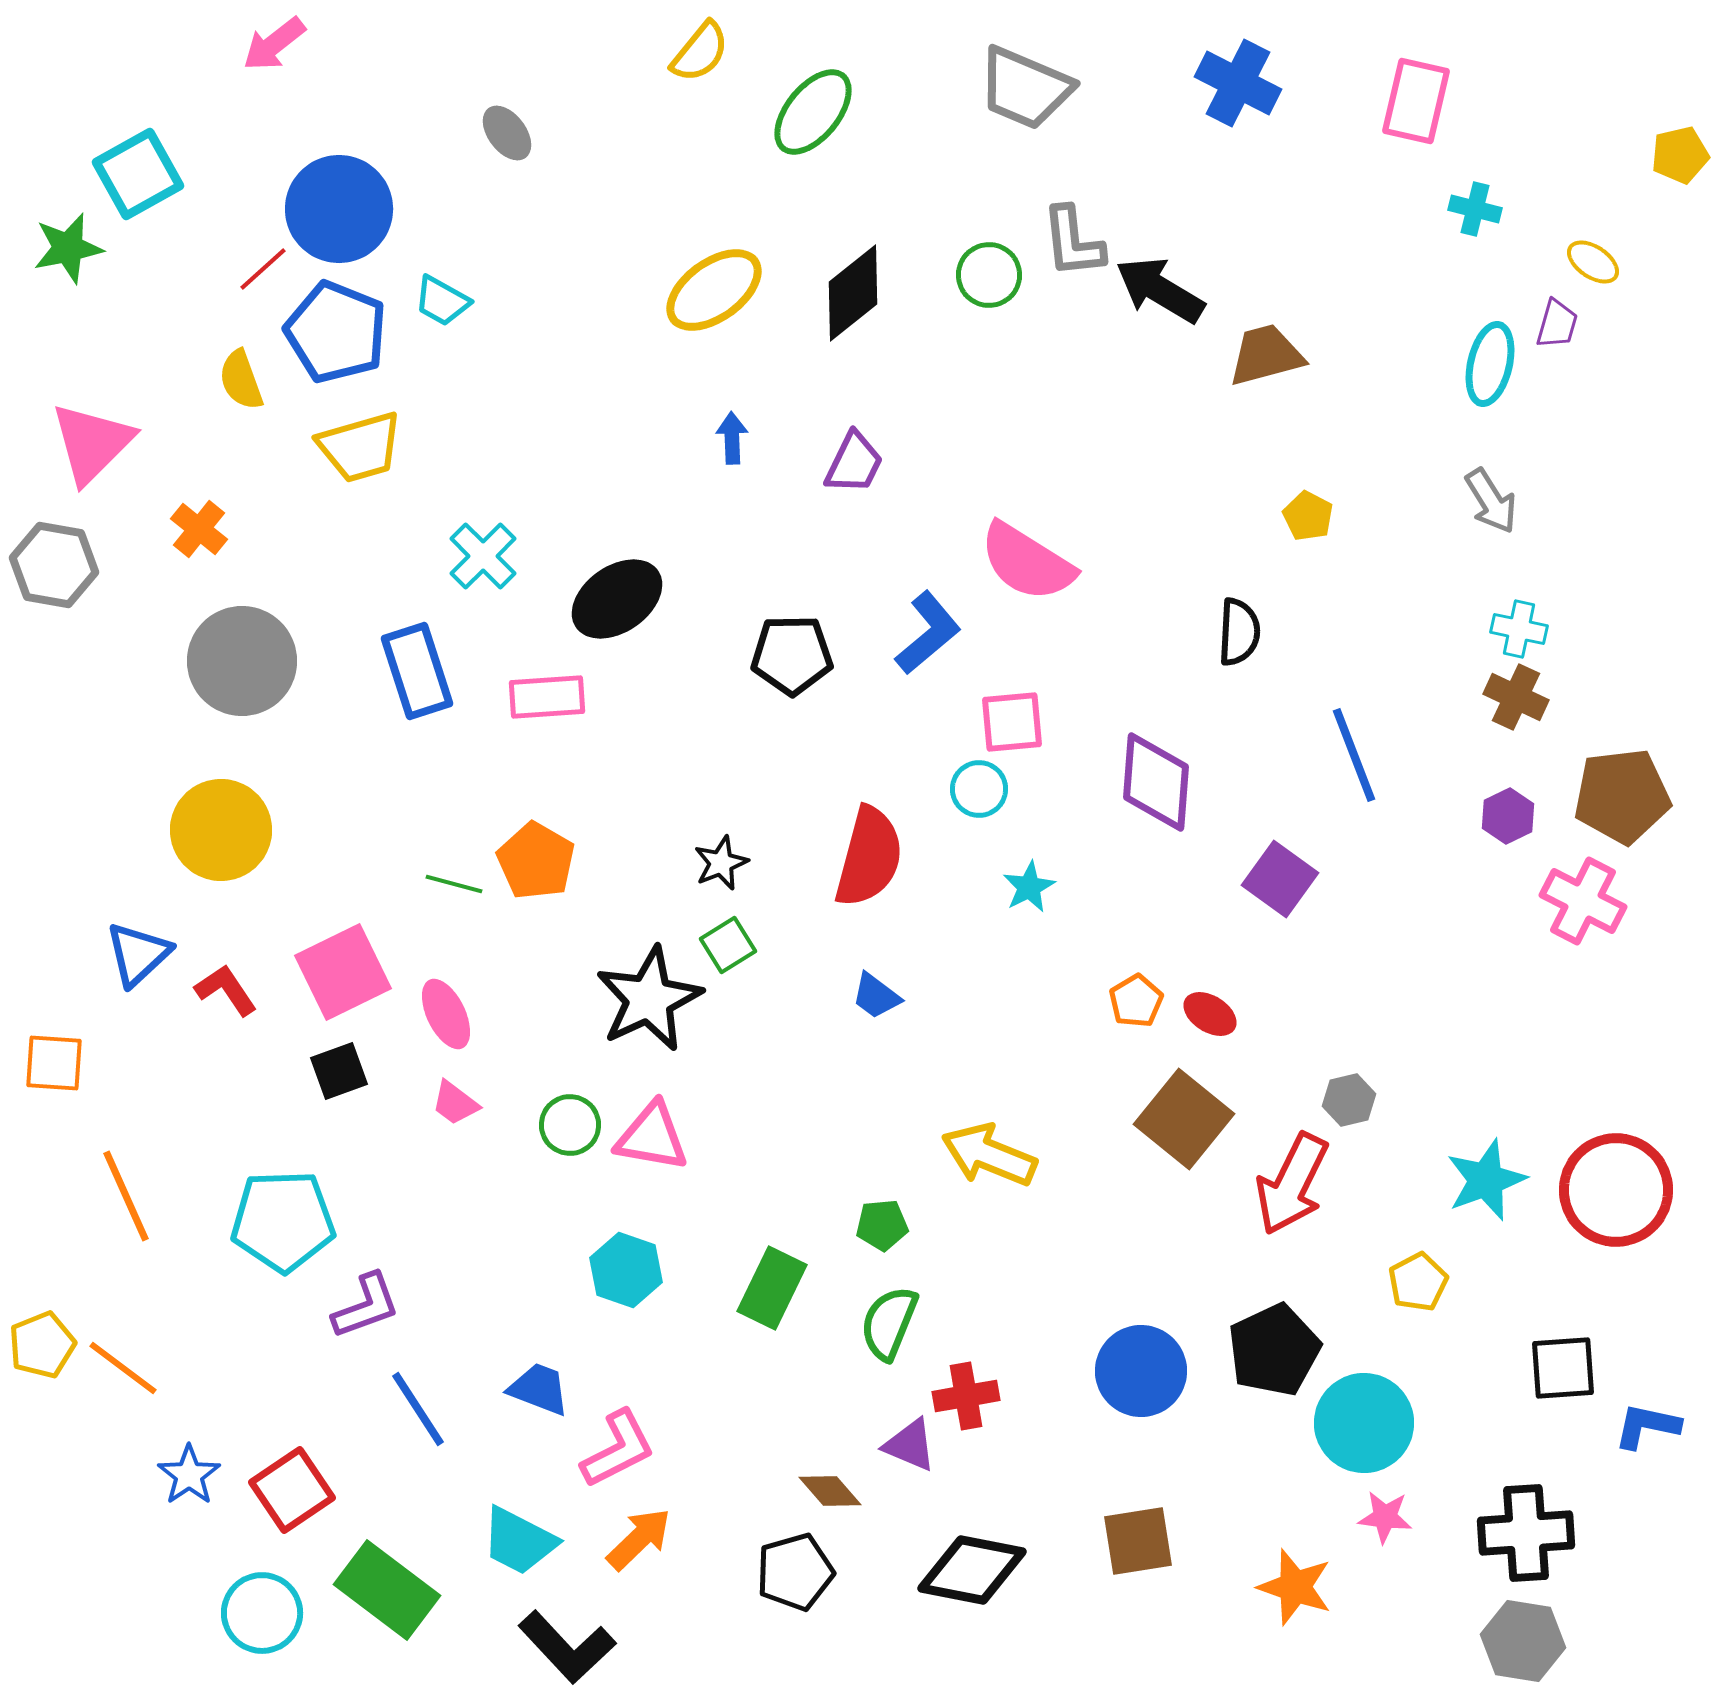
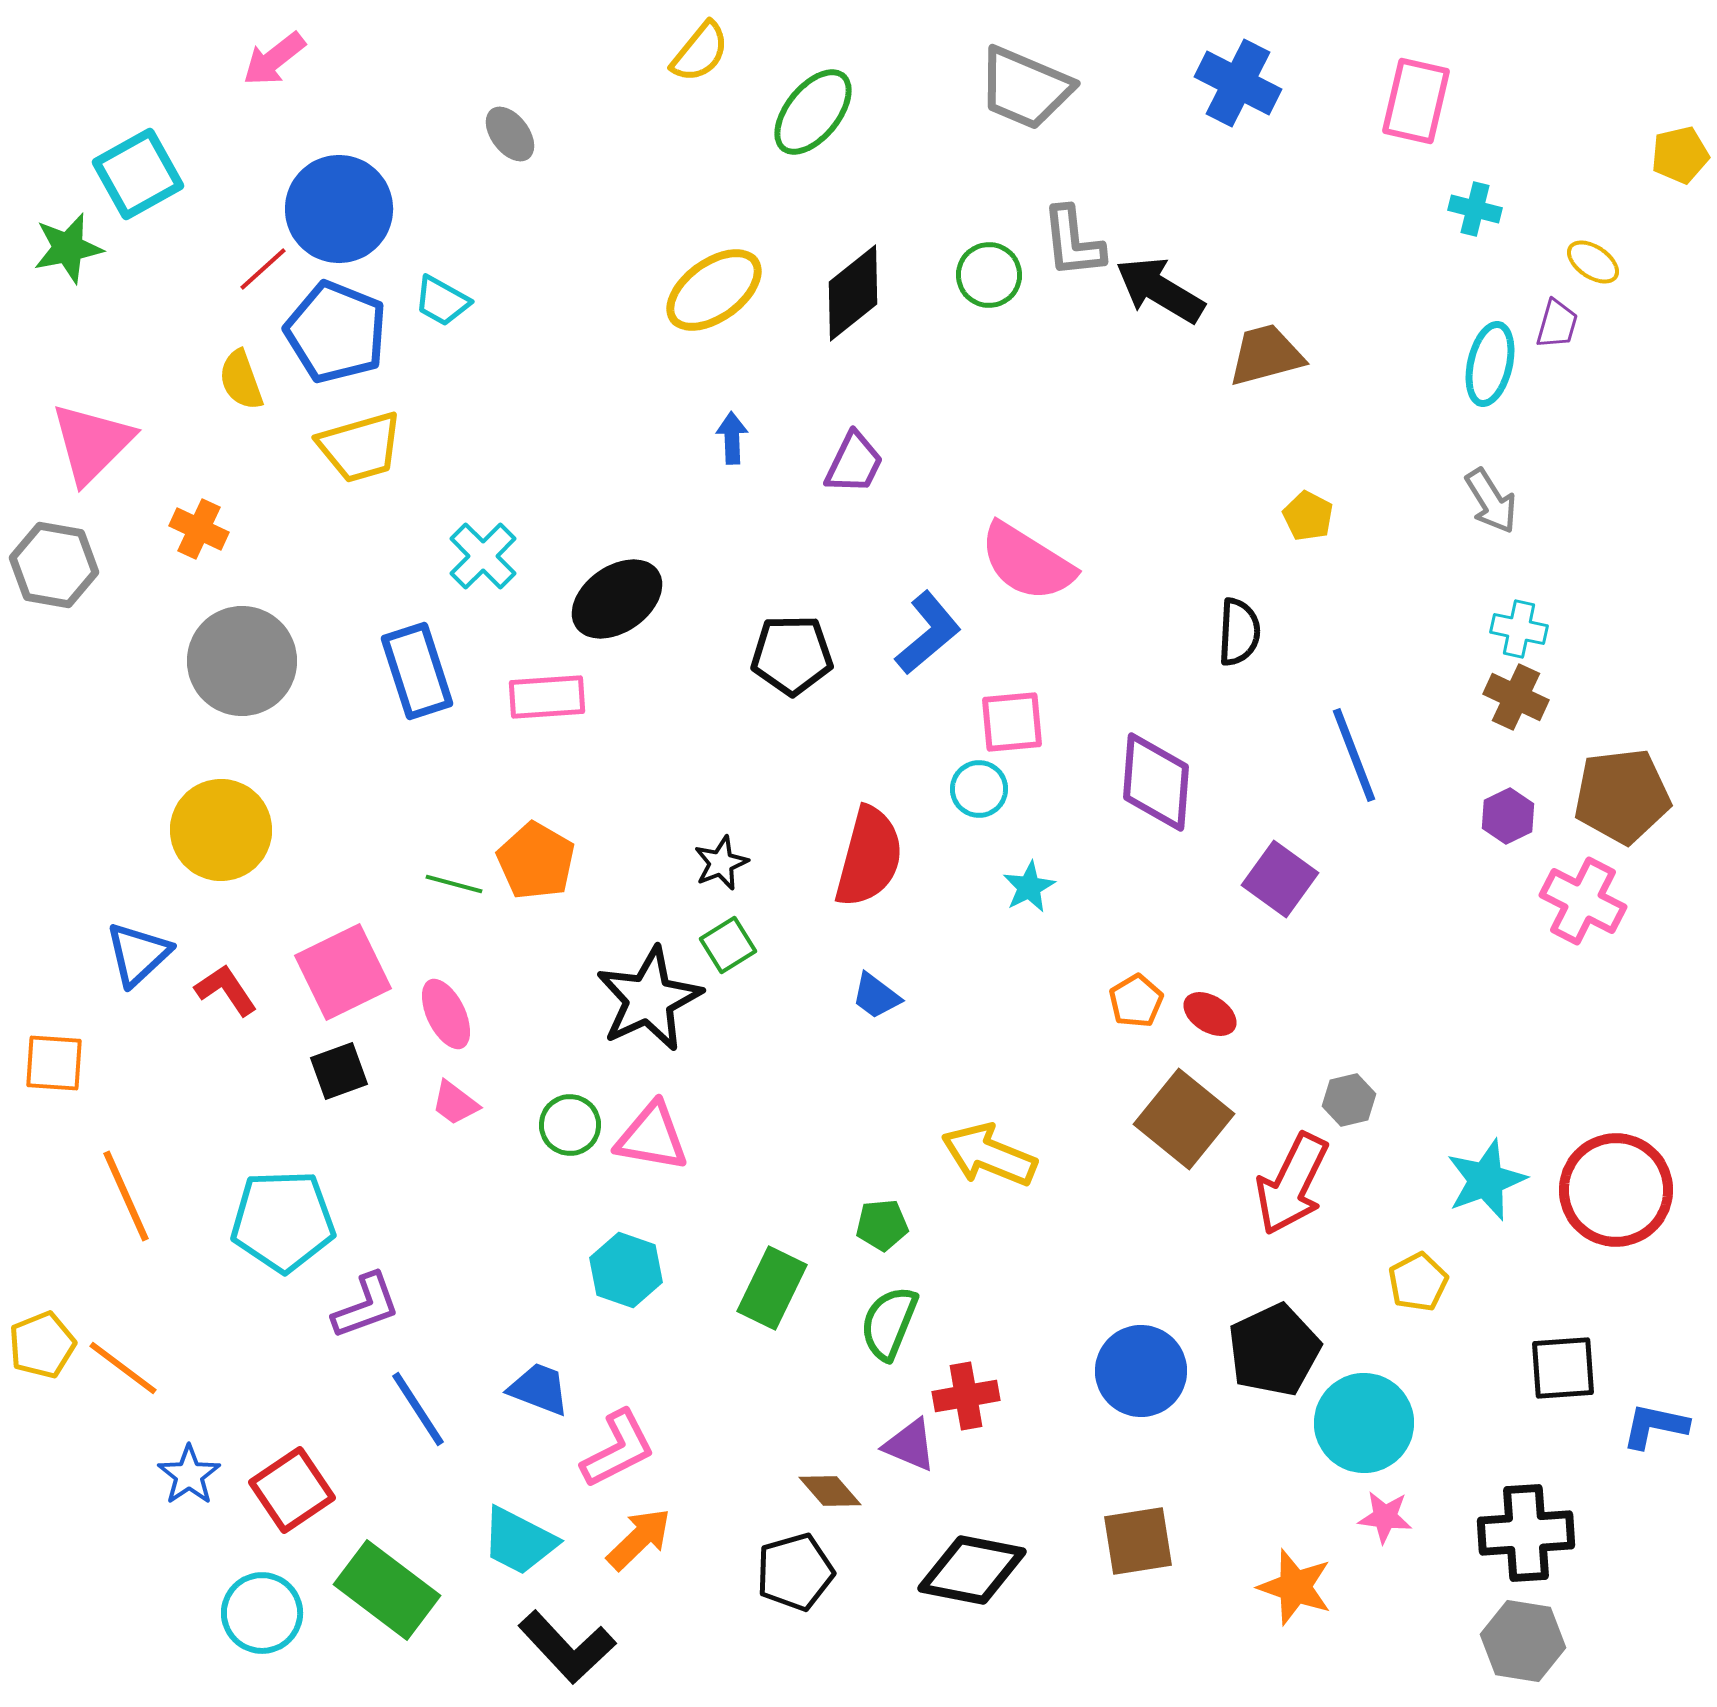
pink arrow at (274, 44): moved 15 px down
gray ellipse at (507, 133): moved 3 px right, 1 px down
orange cross at (199, 529): rotated 14 degrees counterclockwise
blue L-shape at (1647, 1426): moved 8 px right
